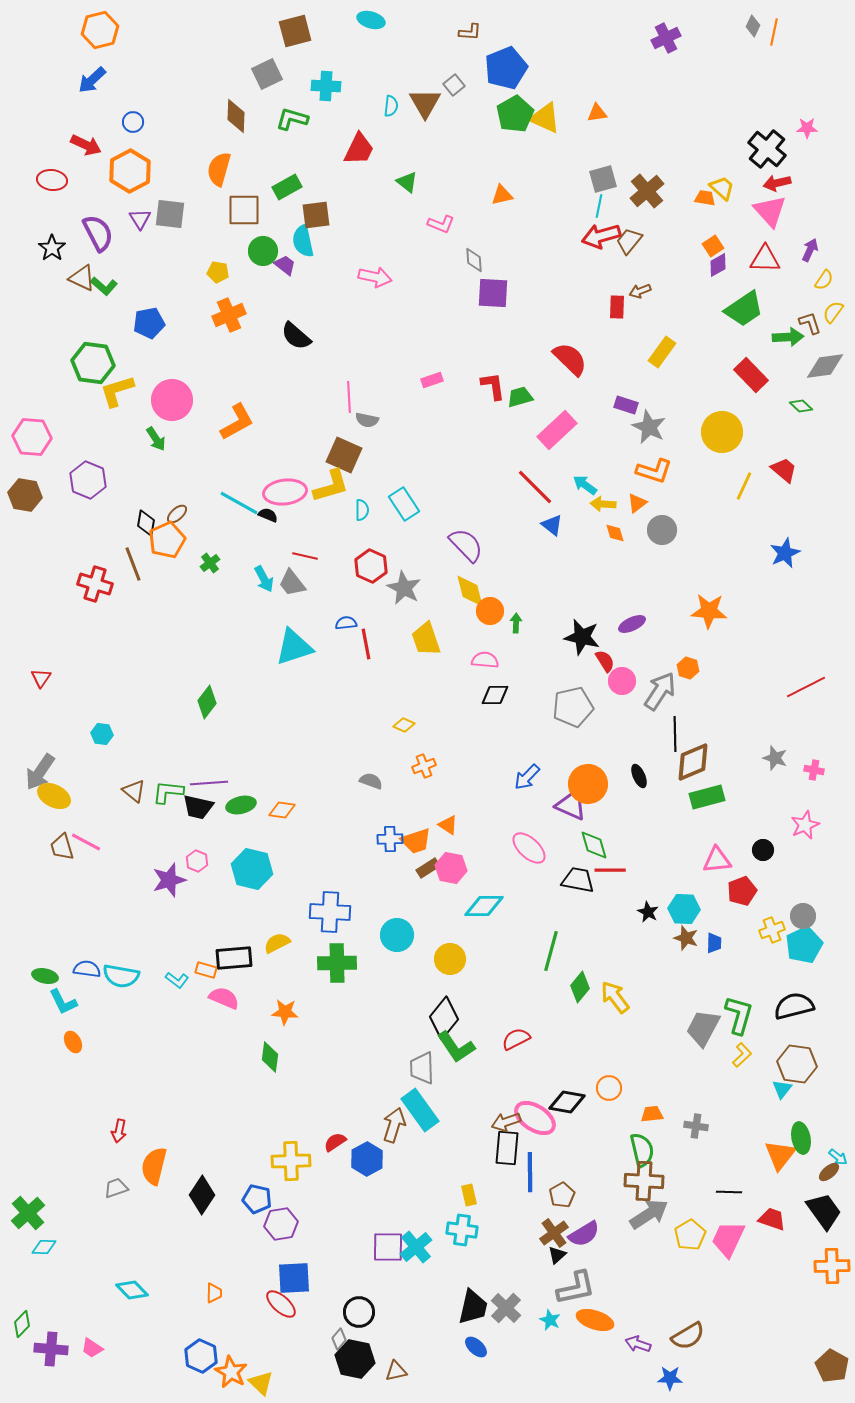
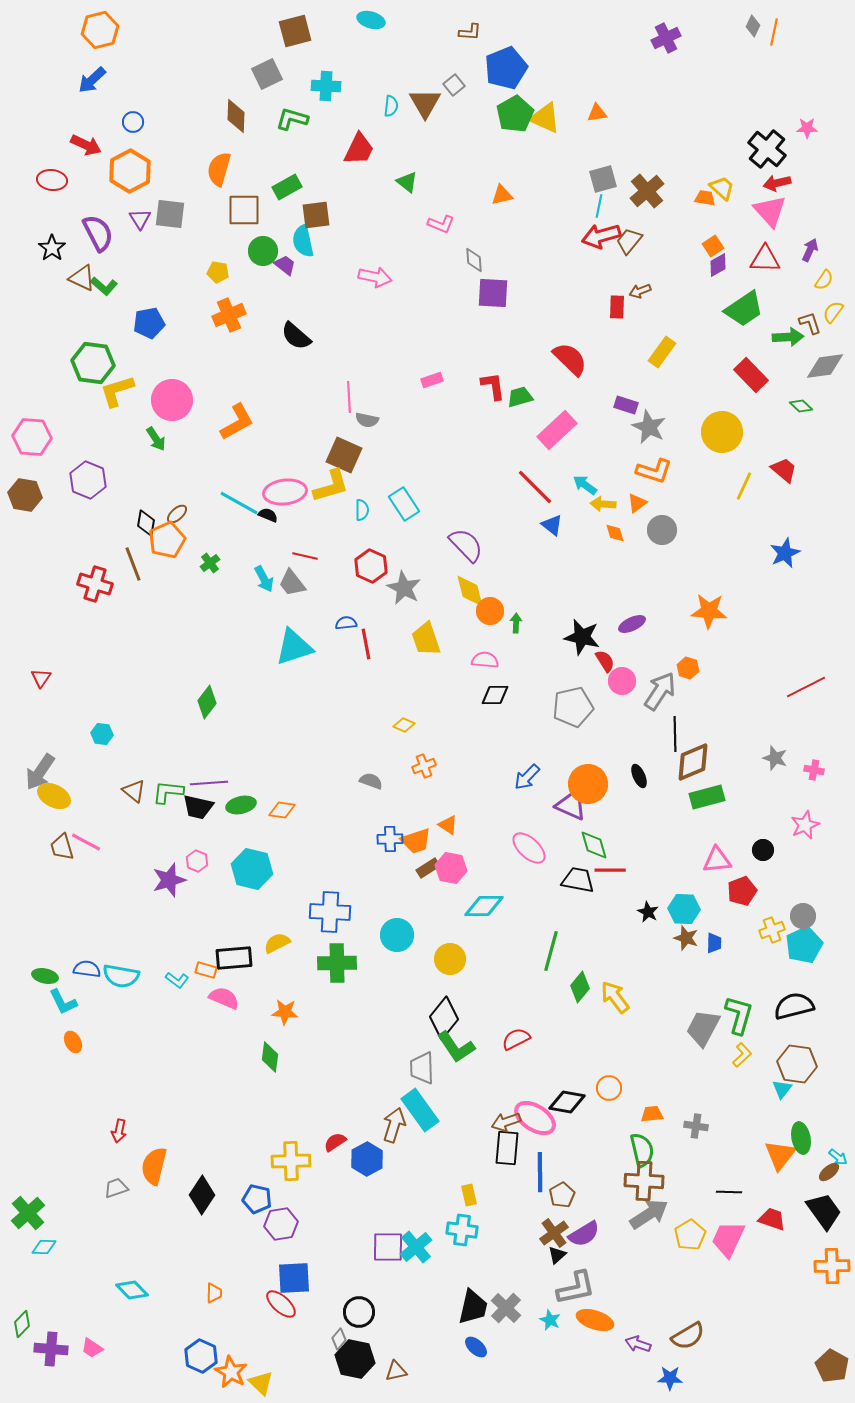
blue line at (530, 1172): moved 10 px right
